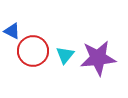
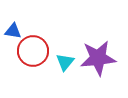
blue triangle: moved 1 px right; rotated 18 degrees counterclockwise
cyan triangle: moved 7 px down
